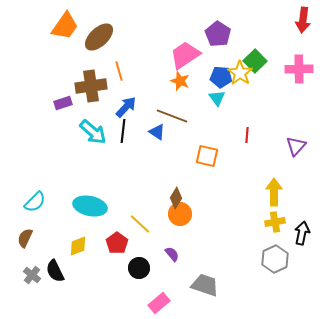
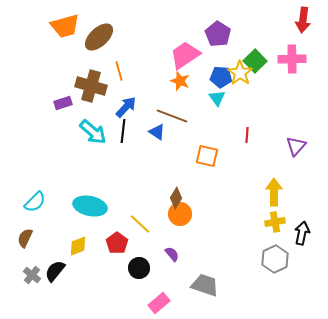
orange trapezoid: rotated 40 degrees clockwise
pink cross: moved 7 px left, 10 px up
brown cross: rotated 24 degrees clockwise
black semicircle: rotated 65 degrees clockwise
